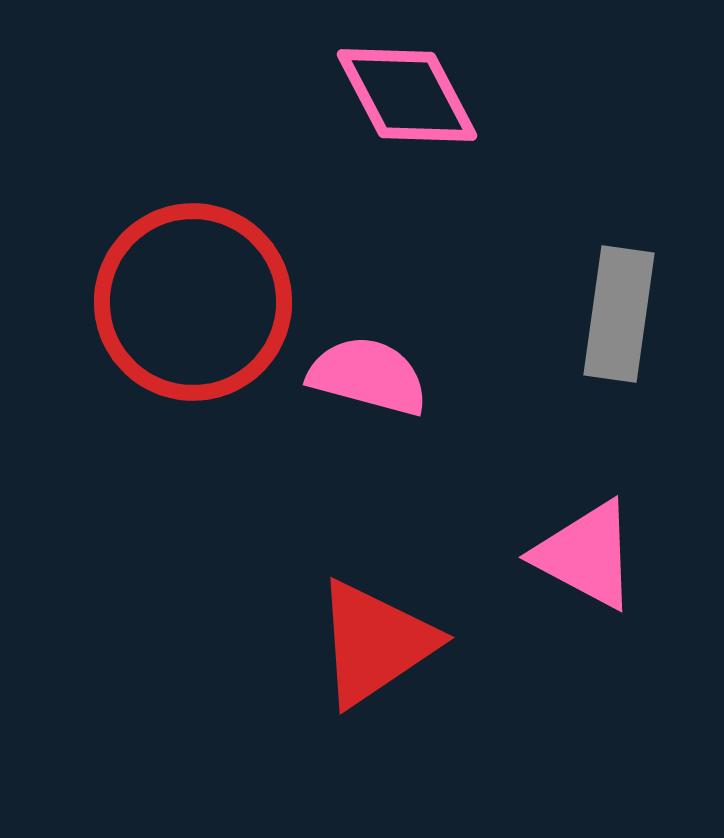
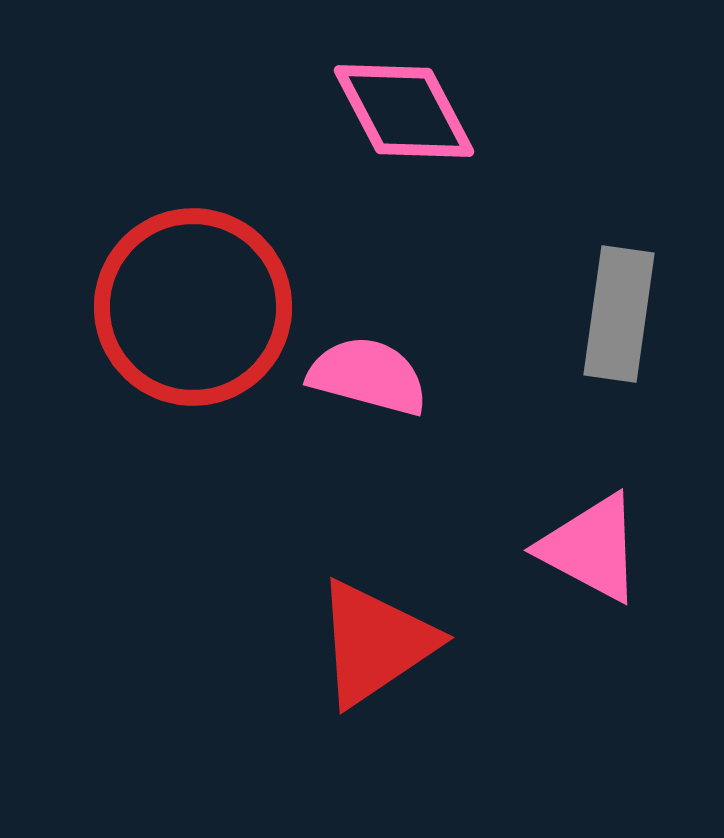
pink diamond: moved 3 px left, 16 px down
red circle: moved 5 px down
pink triangle: moved 5 px right, 7 px up
